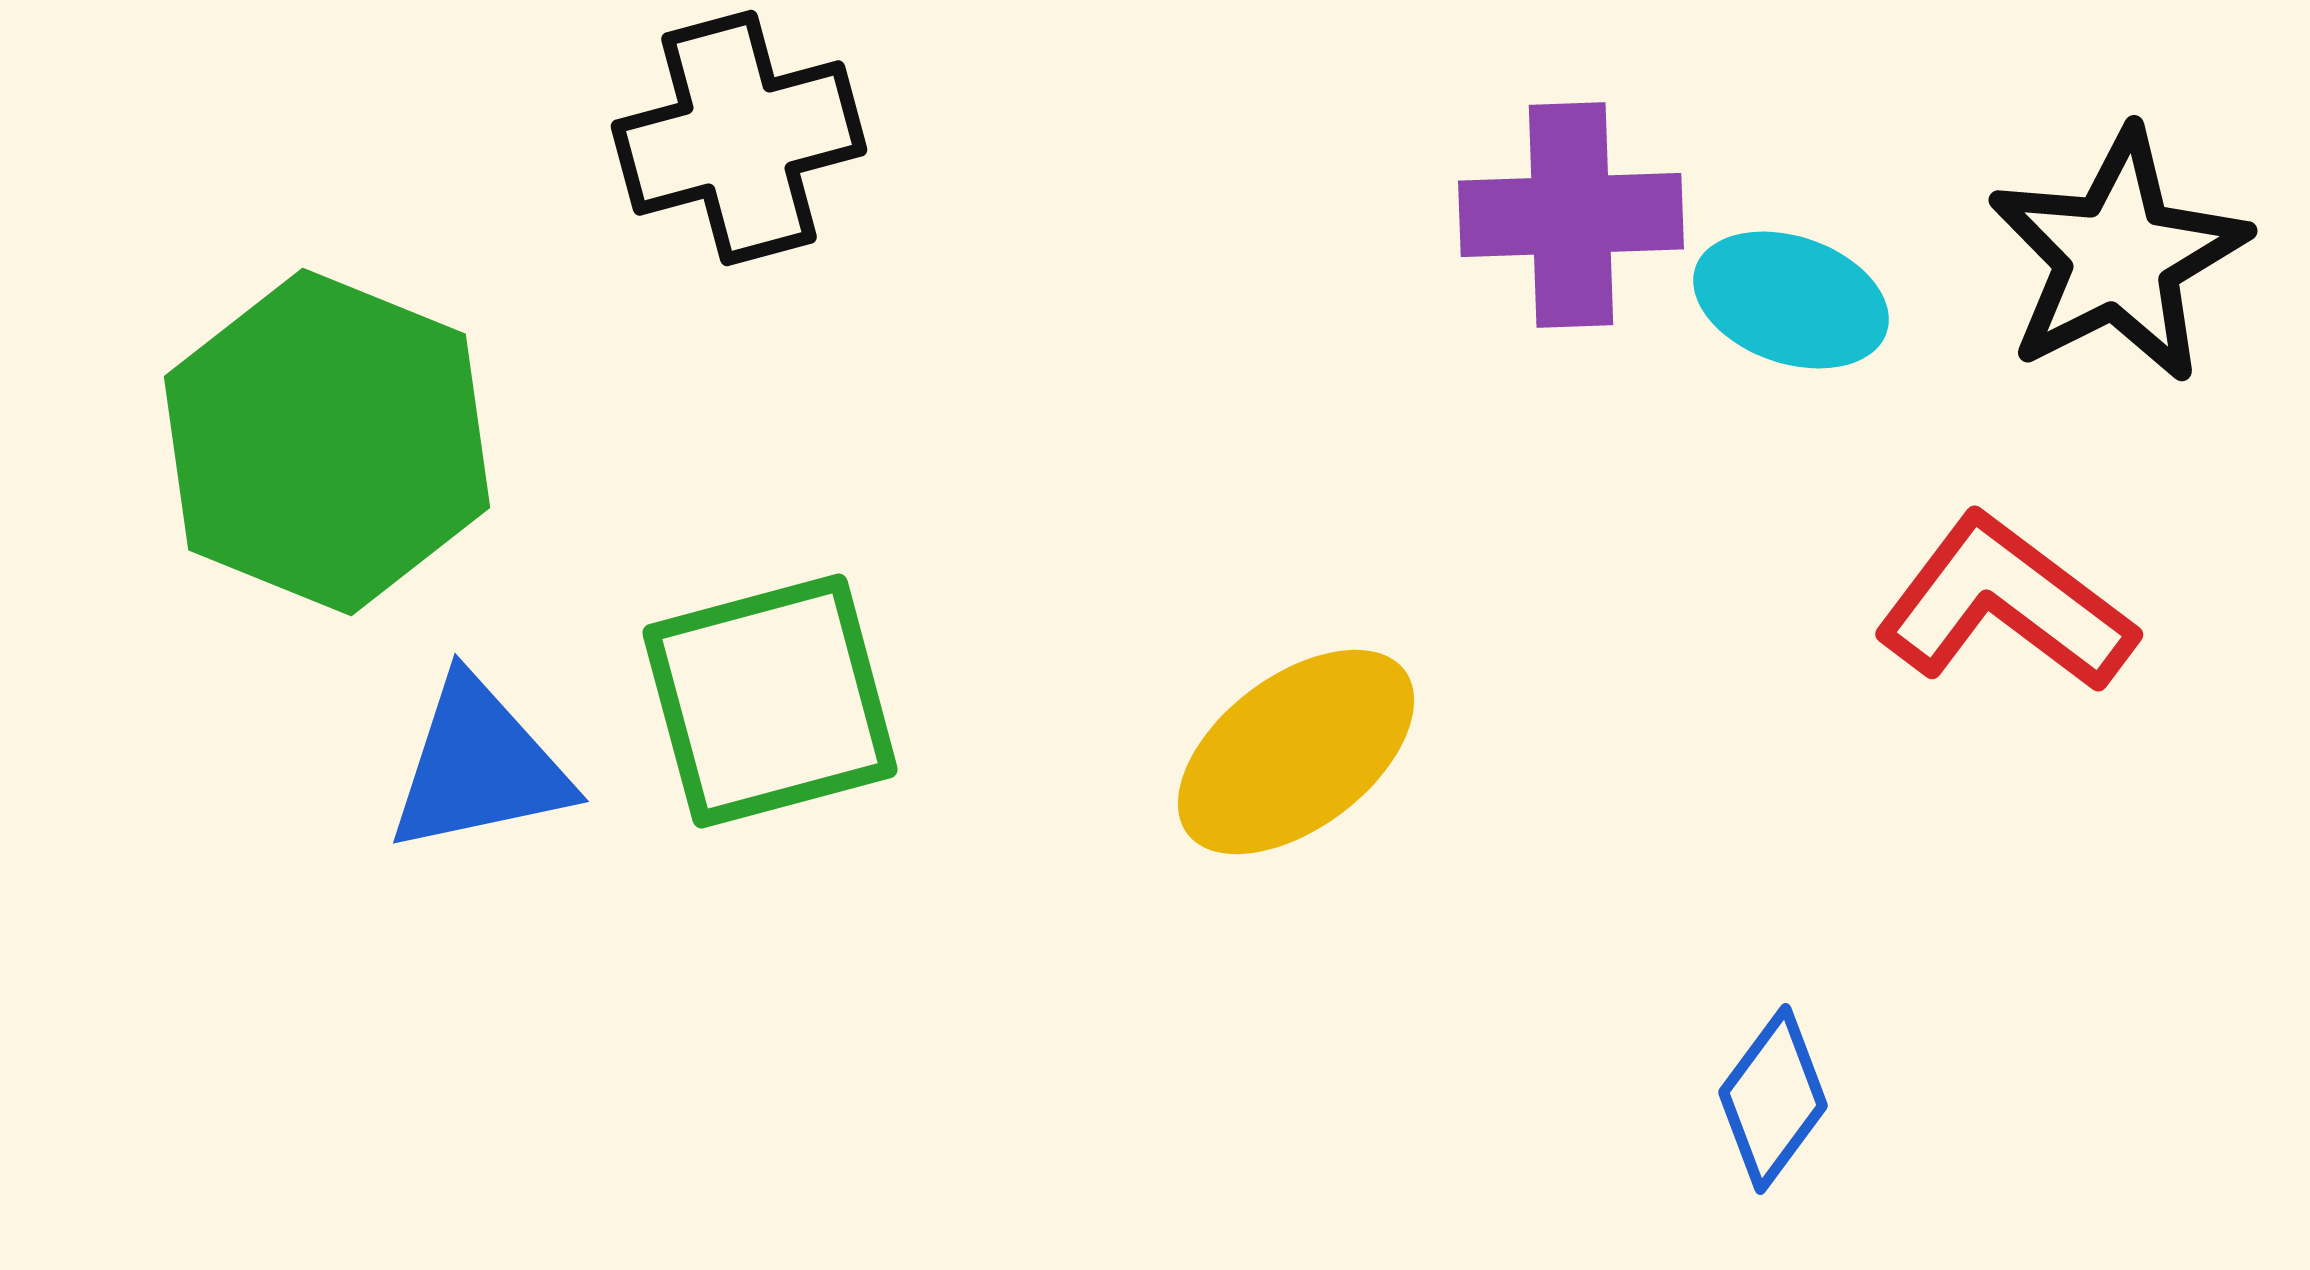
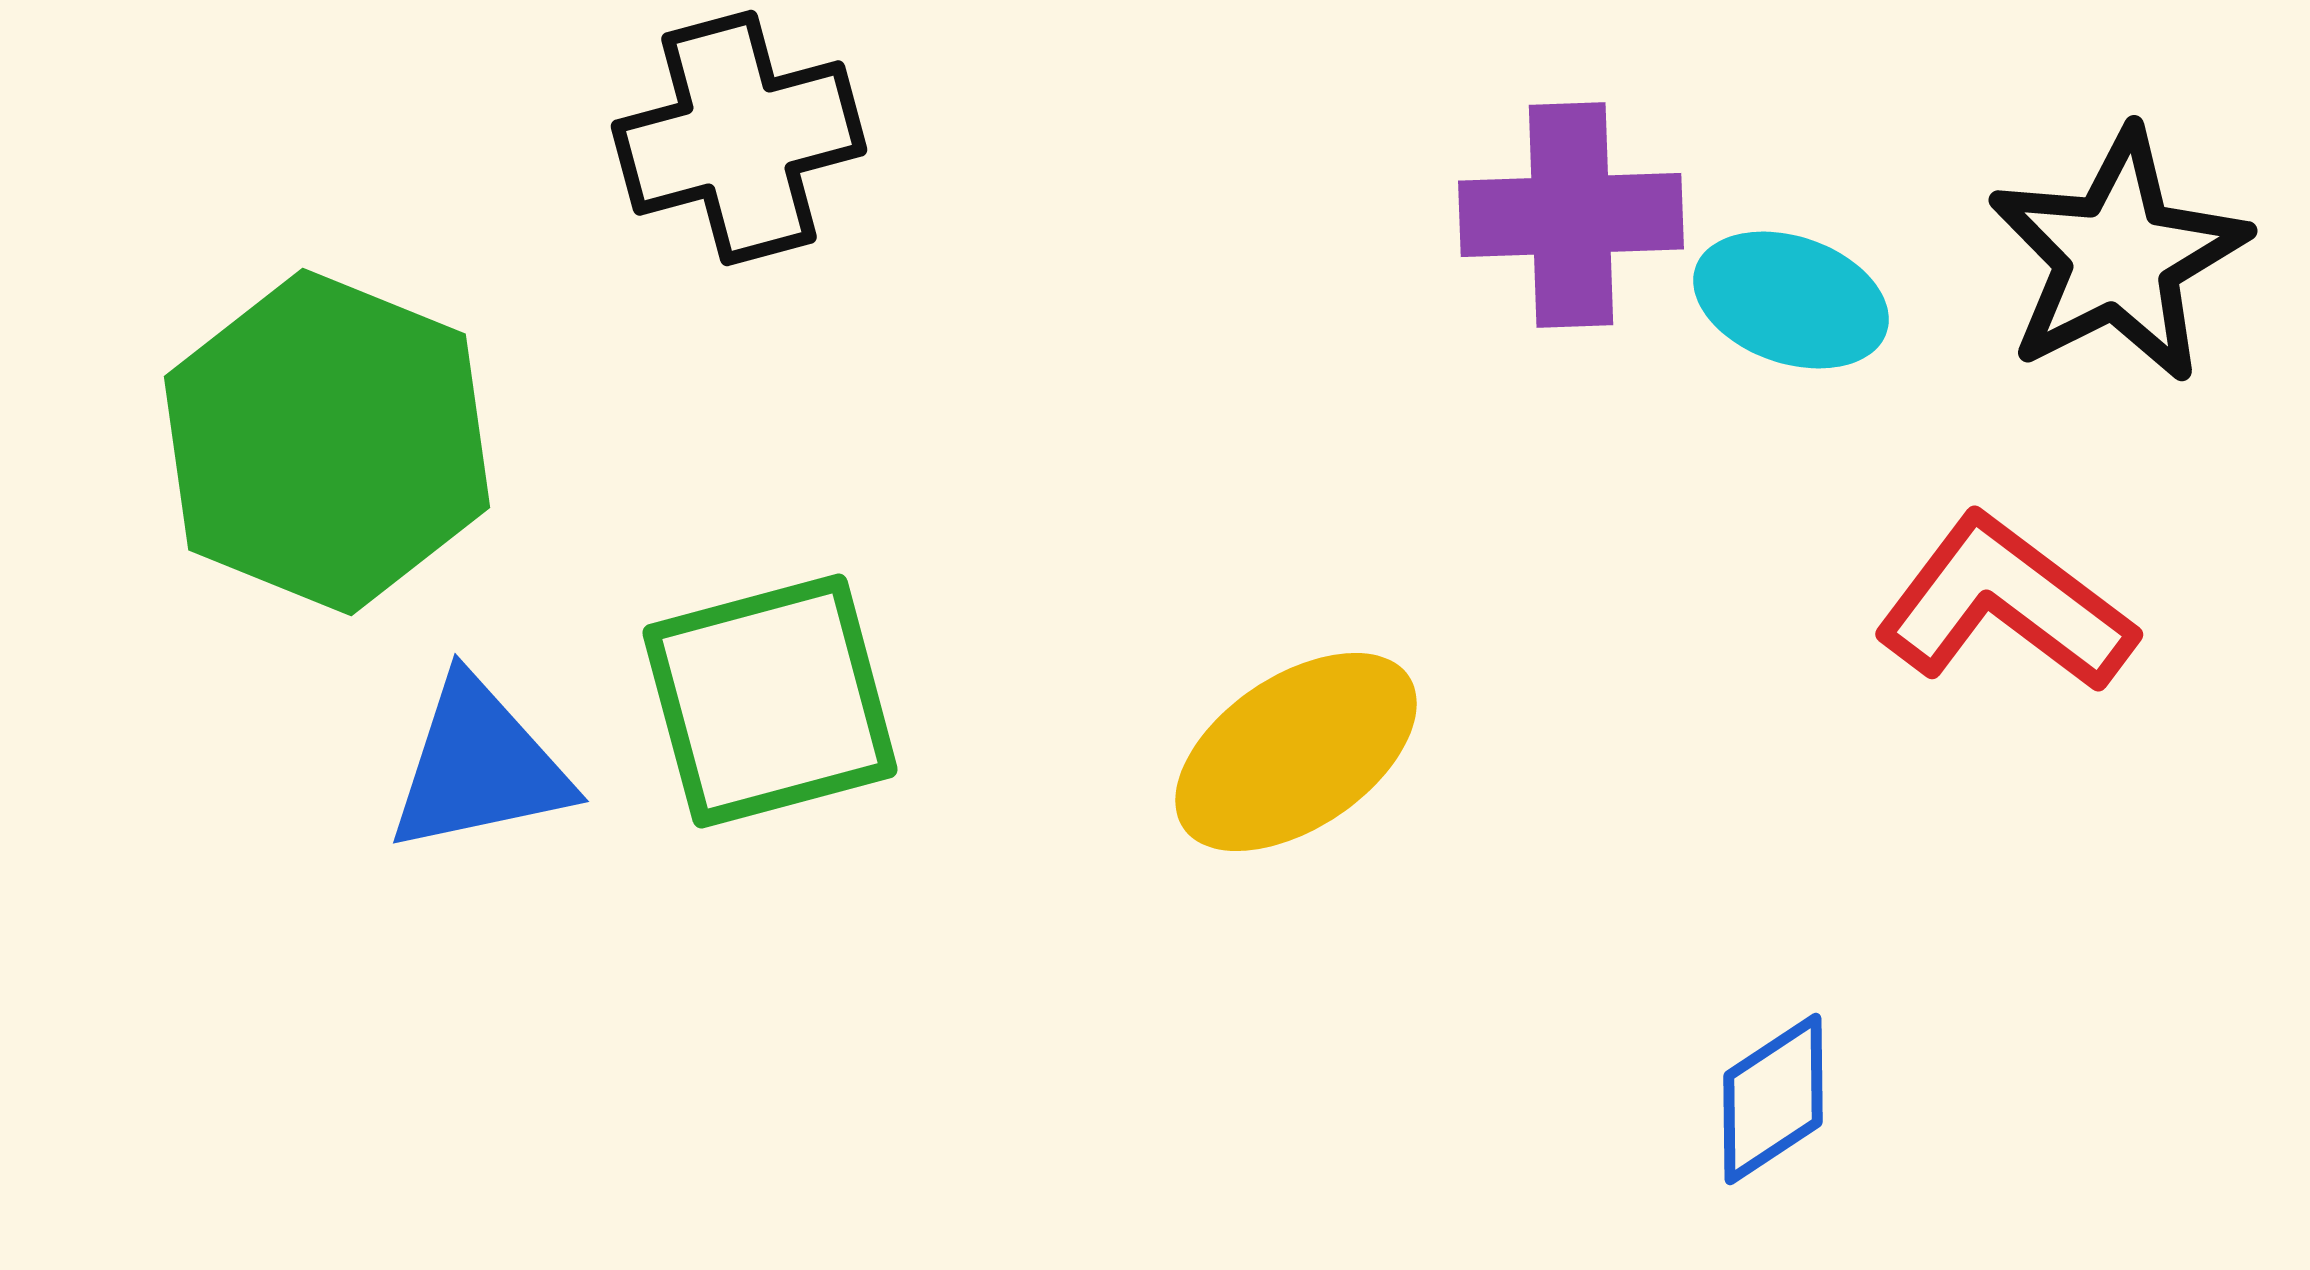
yellow ellipse: rotated 3 degrees clockwise
blue diamond: rotated 20 degrees clockwise
